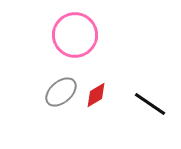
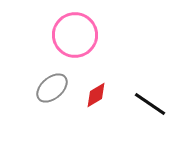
gray ellipse: moved 9 px left, 4 px up
